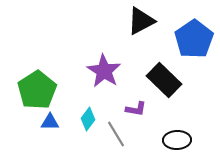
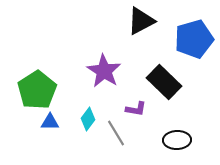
blue pentagon: rotated 18 degrees clockwise
black rectangle: moved 2 px down
gray line: moved 1 px up
